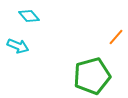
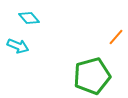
cyan diamond: moved 2 px down
